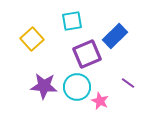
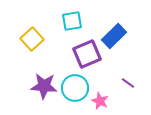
blue rectangle: moved 1 px left
cyan circle: moved 2 px left, 1 px down
